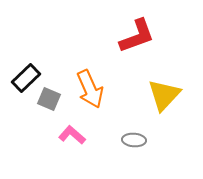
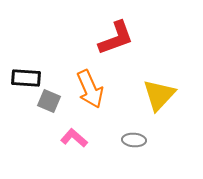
red L-shape: moved 21 px left, 2 px down
black rectangle: rotated 48 degrees clockwise
yellow triangle: moved 5 px left
gray square: moved 2 px down
pink L-shape: moved 2 px right, 3 px down
